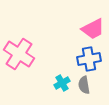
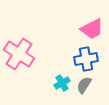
pink trapezoid: moved 1 px left
blue cross: moved 3 px left
gray semicircle: rotated 42 degrees clockwise
